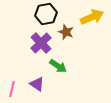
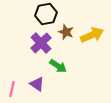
yellow arrow: moved 18 px down
